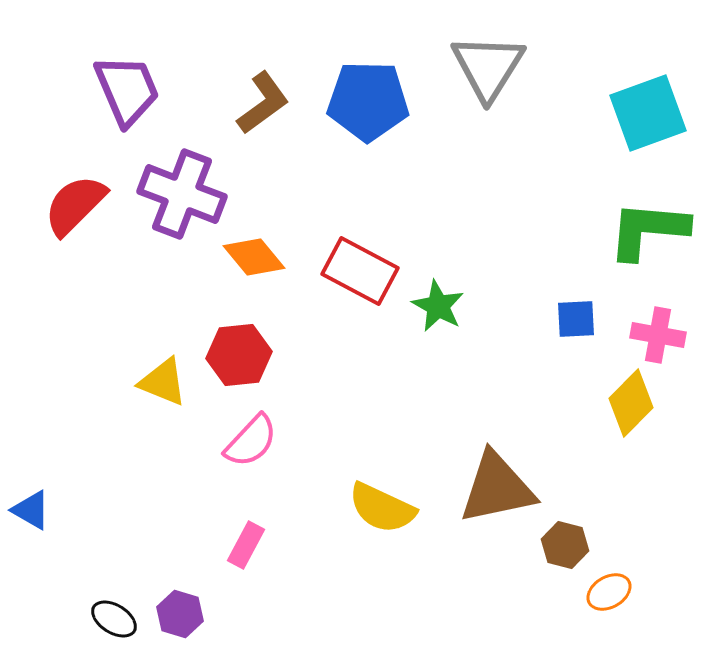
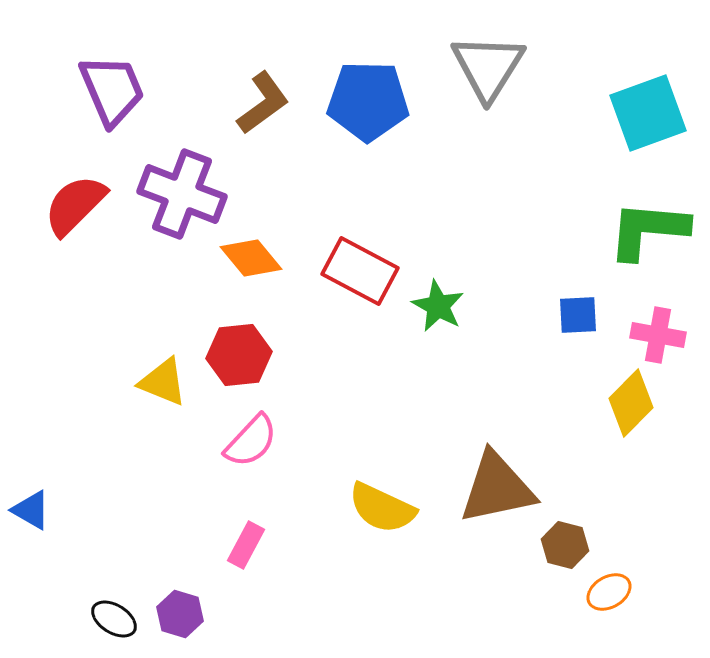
purple trapezoid: moved 15 px left
orange diamond: moved 3 px left, 1 px down
blue square: moved 2 px right, 4 px up
